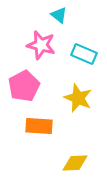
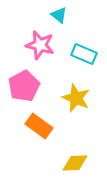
pink star: moved 1 px left
yellow star: moved 2 px left
orange rectangle: rotated 32 degrees clockwise
